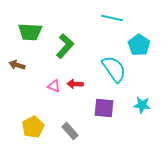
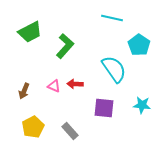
green trapezoid: rotated 30 degrees counterclockwise
brown arrow: moved 7 px right, 26 px down; rotated 84 degrees counterclockwise
